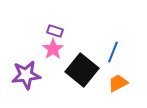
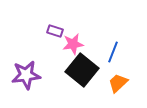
pink star: moved 20 px right, 5 px up; rotated 25 degrees clockwise
orange trapezoid: rotated 15 degrees counterclockwise
